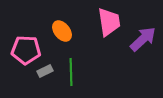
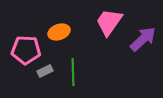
pink trapezoid: rotated 136 degrees counterclockwise
orange ellipse: moved 3 px left, 1 px down; rotated 70 degrees counterclockwise
green line: moved 2 px right
